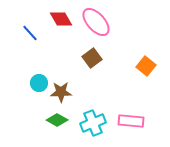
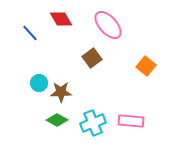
pink ellipse: moved 12 px right, 3 px down
